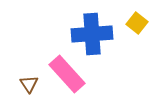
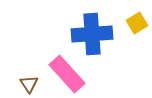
yellow square: rotated 20 degrees clockwise
